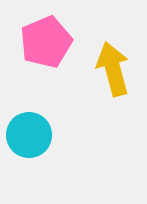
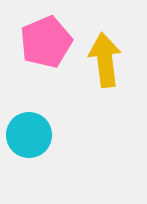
yellow arrow: moved 8 px left, 9 px up; rotated 8 degrees clockwise
